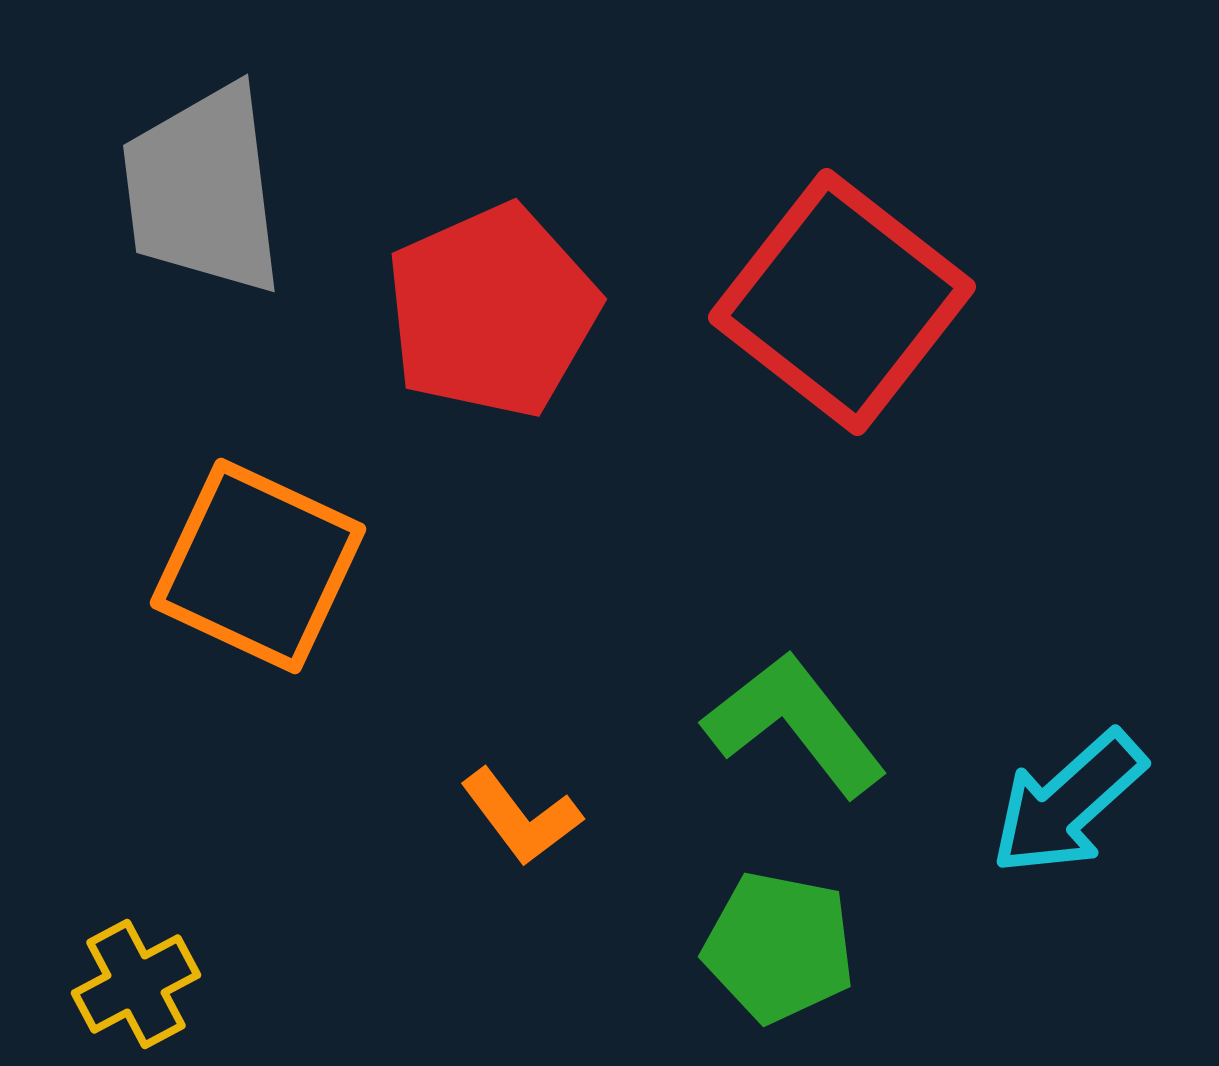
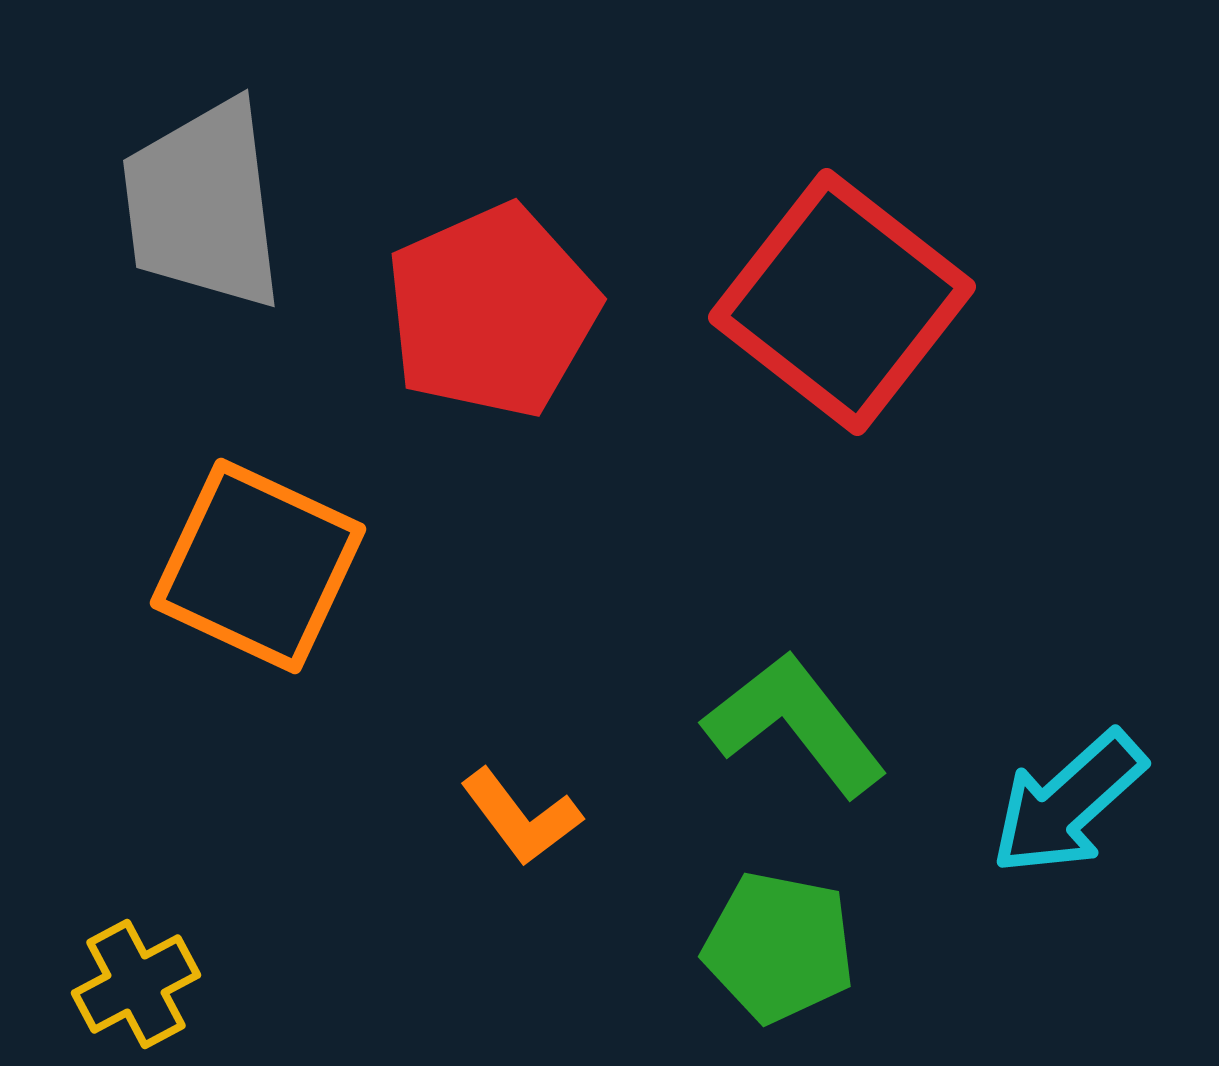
gray trapezoid: moved 15 px down
